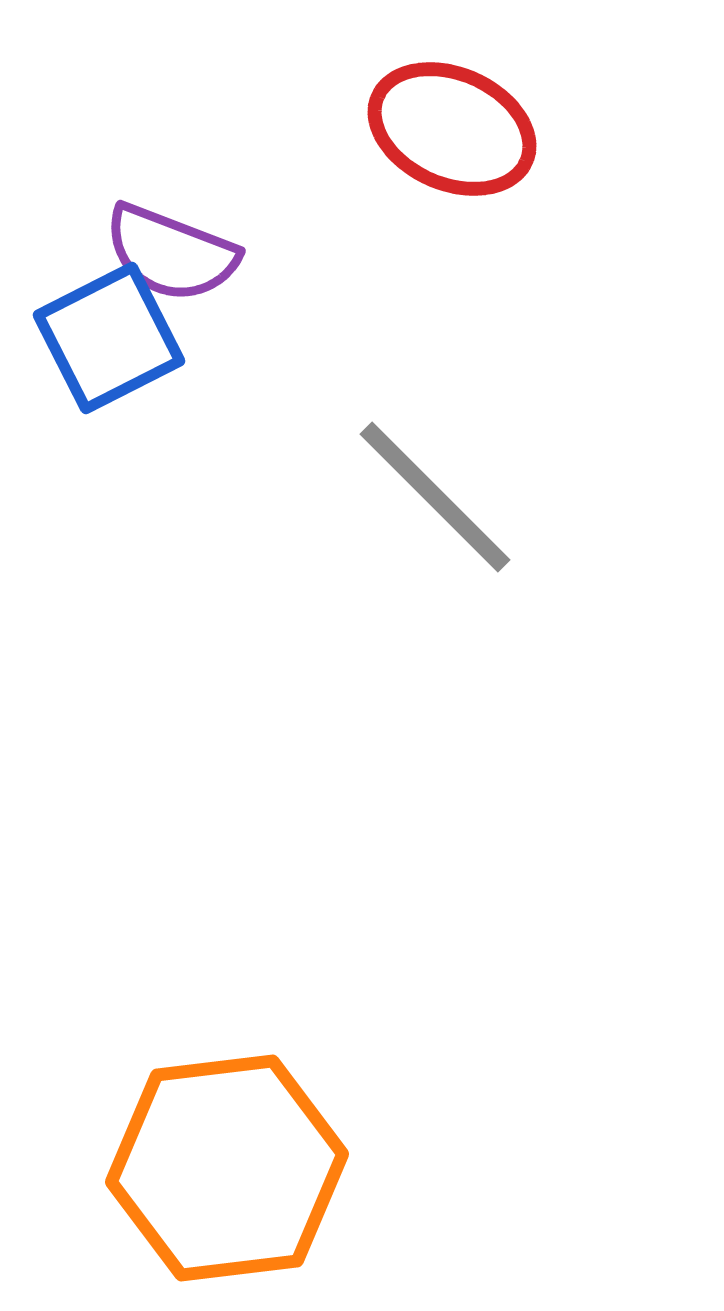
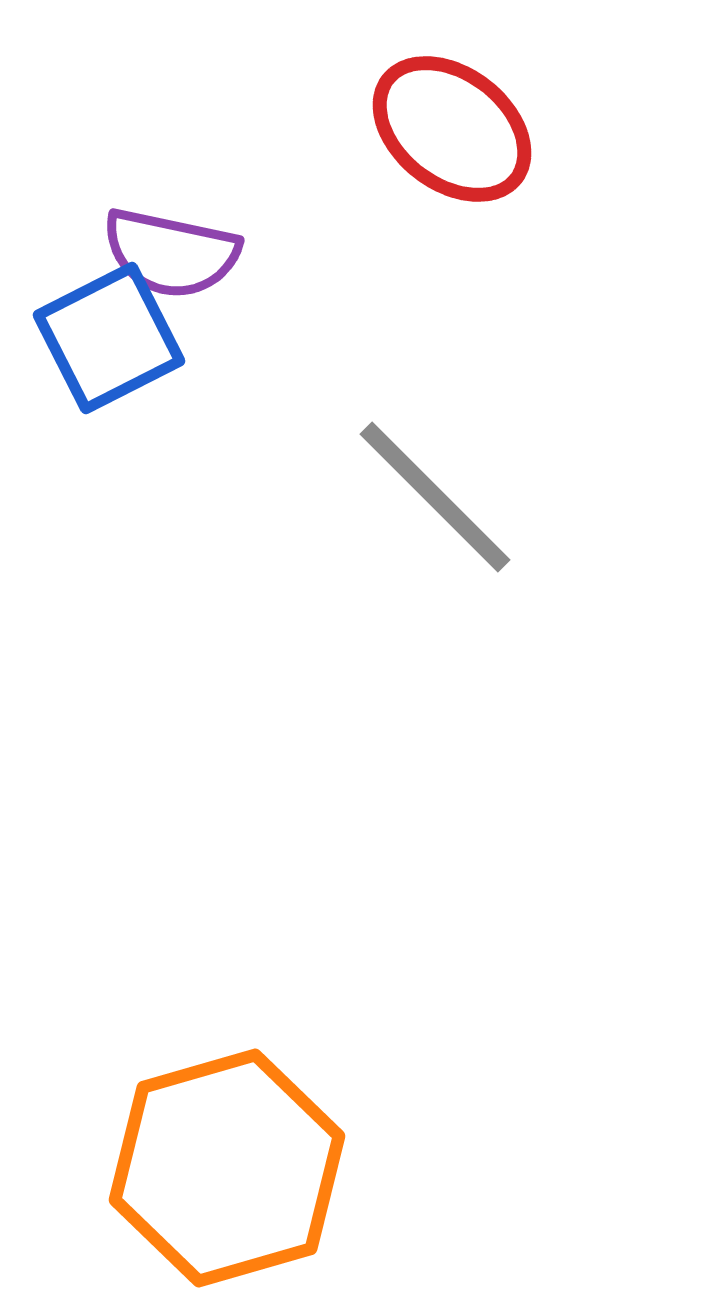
red ellipse: rotated 14 degrees clockwise
purple semicircle: rotated 9 degrees counterclockwise
orange hexagon: rotated 9 degrees counterclockwise
